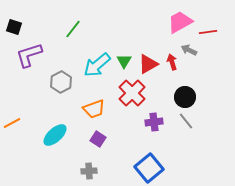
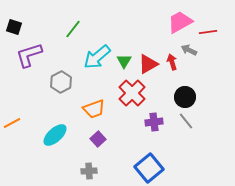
cyan arrow: moved 8 px up
purple square: rotated 14 degrees clockwise
